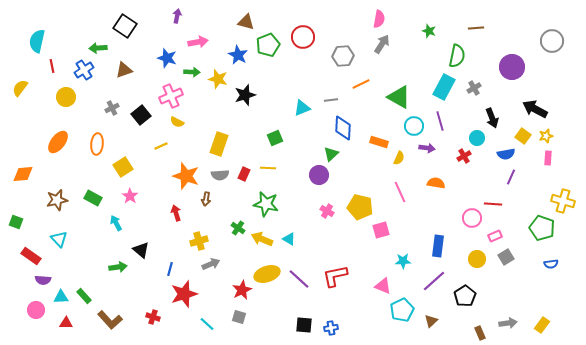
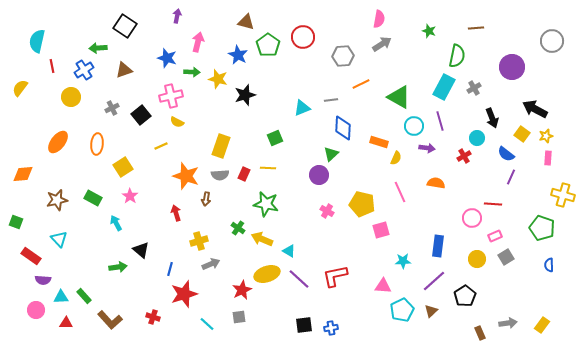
pink arrow at (198, 42): rotated 66 degrees counterclockwise
gray arrow at (382, 44): rotated 24 degrees clockwise
green pentagon at (268, 45): rotated 15 degrees counterclockwise
pink cross at (171, 96): rotated 10 degrees clockwise
yellow circle at (66, 97): moved 5 px right
yellow square at (523, 136): moved 1 px left, 2 px up
yellow rectangle at (219, 144): moved 2 px right, 2 px down
blue semicircle at (506, 154): rotated 48 degrees clockwise
yellow semicircle at (399, 158): moved 3 px left
yellow cross at (563, 201): moved 6 px up
yellow pentagon at (360, 207): moved 2 px right, 3 px up
cyan triangle at (289, 239): moved 12 px down
blue semicircle at (551, 264): moved 2 px left, 1 px down; rotated 96 degrees clockwise
pink triangle at (383, 286): rotated 18 degrees counterclockwise
gray square at (239, 317): rotated 24 degrees counterclockwise
brown triangle at (431, 321): moved 10 px up
black square at (304, 325): rotated 12 degrees counterclockwise
